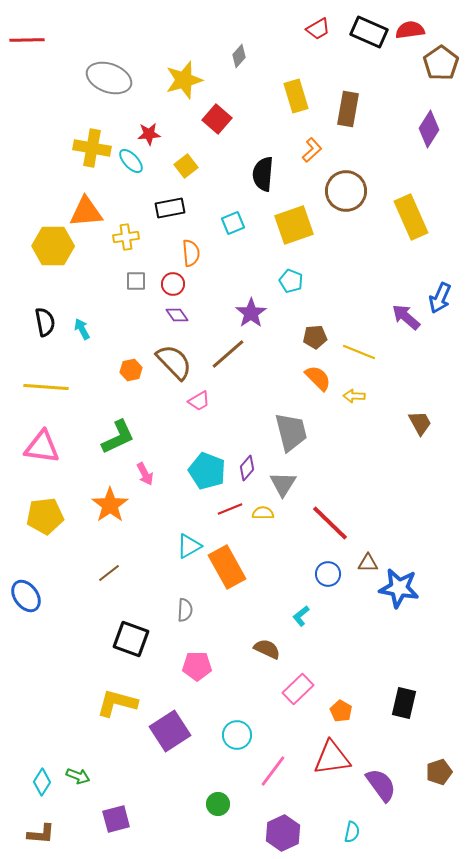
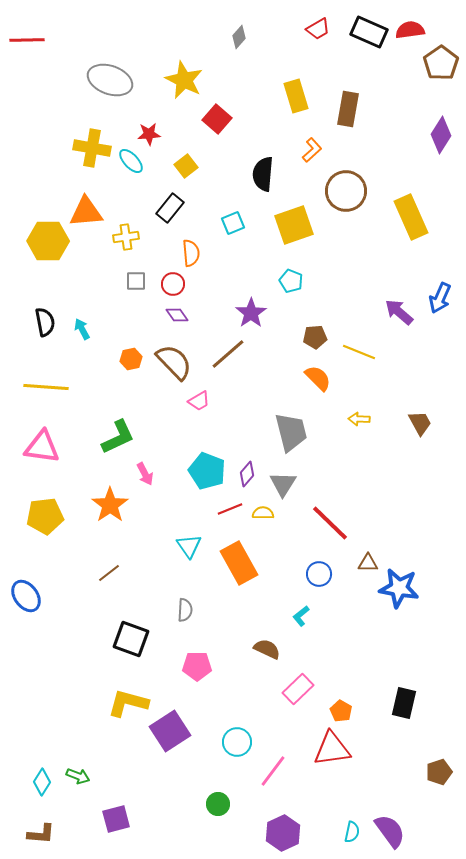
gray diamond at (239, 56): moved 19 px up
gray ellipse at (109, 78): moved 1 px right, 2 px down
yellow star at (184, 80): rotated 30 degrees counterclockwise
purple diamond at (429, 129): moved 12 px right, 6 px down
black rectangle at (170, 208): rotated 40 degrees counterclockwise
yellow hexagon at (53, 246): moved 5 px left, 5 px up
purple arrow at (406, 317): moved 7 px left, 5 px up
orange hexagon at (131, 370): moved 11 px up
yellow arrow at (354, 396): moved 5 px right, 23 px down
purple diamond at (247, 468): moved 6 px down
cyan triangle at (189, 546): rotated 36 degrees counterclockwise
orange rectangle at (227, 567): moved 12 px right, 4 px up
blue circle at (328, 574): moved 9 px left
yellow L-shape at (117, 703): moved 11 px right
cyan circle at (237, 735): moved 7 px down
red triangle at (332, 758): moved 9 px up
purple semicircle at (381, 785): moved 9 px right, 46 px down
